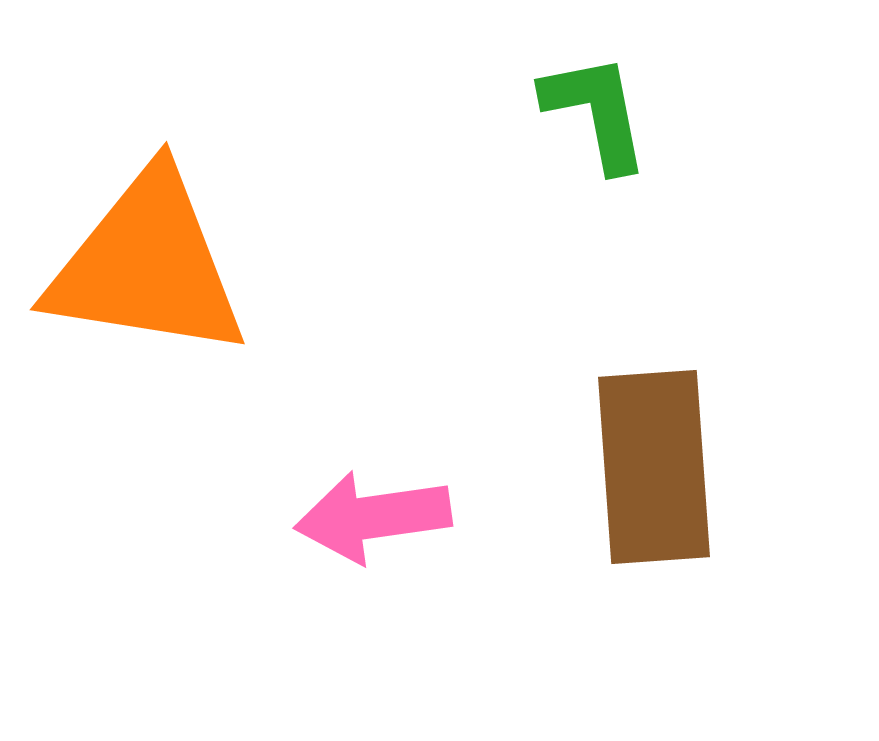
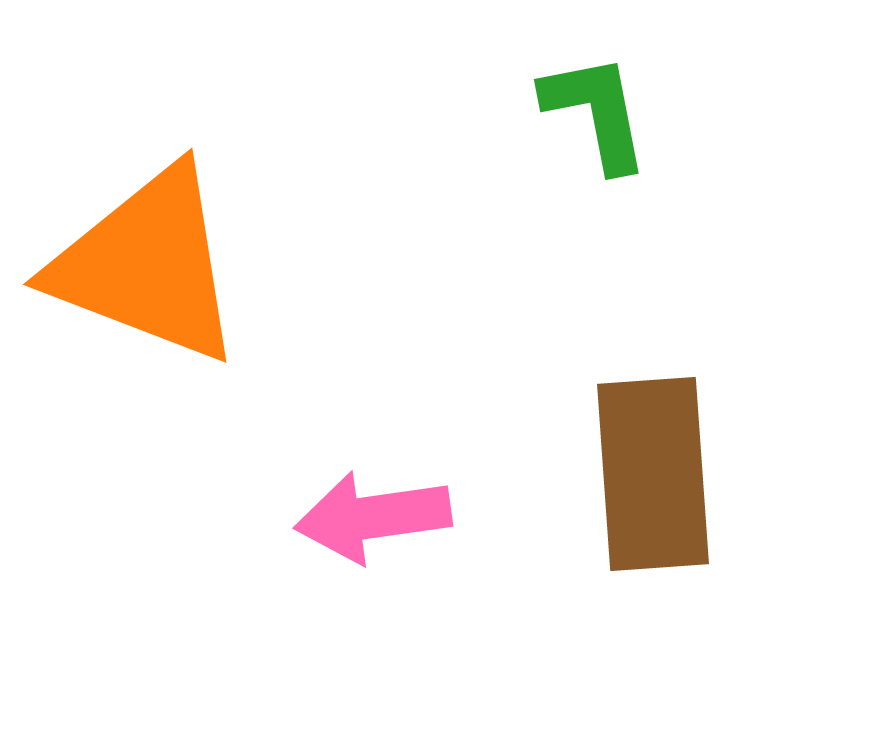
orange triangle: rotated 12 degrees clockwise
brown rectangle: moved 1 px left, 7 px down
